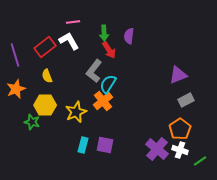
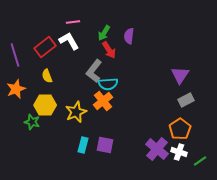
green arrow: rotated 35 degrees clockwise
purple triangle: moved 2 px right; rotated 36 degrees counterclockwise
cyan semicircle: rotated 126 degrees counterclockwise
white cross: moved 1 px left, 2 px down
